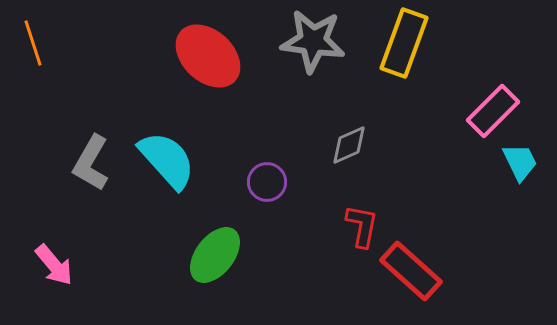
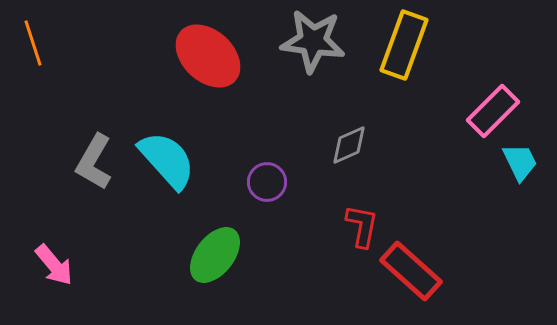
yellow rectangle: moved 2 px down
gray L-shape: moved 3 px right, 1 px up
